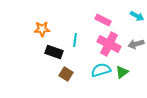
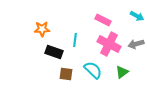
cyan semicircle: moved 8 px left; rotated 60 degrees clockwise
brown square: rotated 24 degrees counterclockwise
